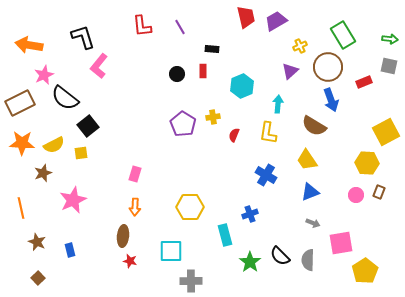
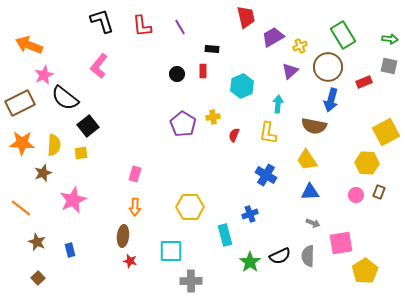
purple trapezoid at (276, 21): moved 3 px left, 16 px down
black L-shape at (83, 37): moved 19 px right, 16 px up
orange arrow at (29, 45): rotated 12 degrees clockwise
blue arrow at (331, 100): rotated 35 degrees clockwise
brown semicircle at (314, 126): rotated 20 degrees counterclockwise
yellow semicircle at (54, 145): rotated 60 degrees counterclockwise
blue triangle at (310, 192): rotated 18 degrees clockwise
orange line at (21, 208): rotated 40 degrees counterclockwise
black semicircle at (280, 256): rotated 70 degrees counterclockwise
gray semicircle at (308, 260): moved 4 px up
